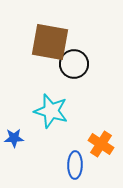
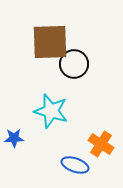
brown square: rotated 12 degrees counterclockwise
blue ellipse: rotated 72 degrees counterclockwise
